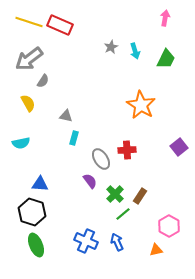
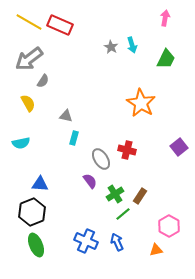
yellow line: rotated 12 degrees clockwise
gray star: rotated 16 degrees counterclockwise
cyan arrow: moved 3 px left, 6 px up
orange star: moved 2 px up
red cross: rotated 18 degrees clockwise
green cross: rotated 12 degrees clockwise
black hexagon: rotated 20 degrees clockwise
